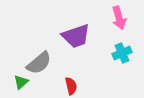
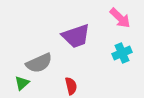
pink arrow: moved 1 px right; rotated 30 degrees counterclockwise
gray semicircle: rotated 16 degrees clockwise
green triangle: moved 1 px right, 1 px down
